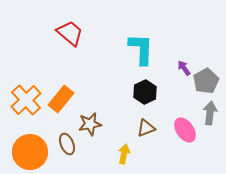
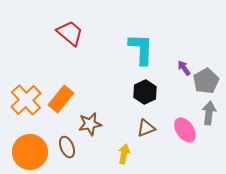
gray arrow: moved 1 px left
brown ellipse: moved 3 px down
